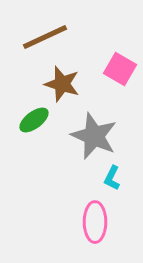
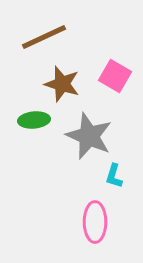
brown line: moved 1 px left
pink square: moved 5 px left, 7 px down
green ellipse: rotated 32 degrees clockwise
gray star: moved 5 px left
cyan L-shape: moved 2 px right, 2 px up; rotated 10 degrees counterclockwise
